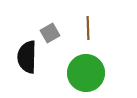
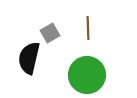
black semicircle: moved 2 px right, 1 px down; rotated 12 degrees clockwise
green circle: moved 1 px right, 2 px down
